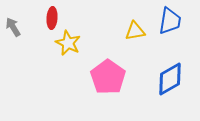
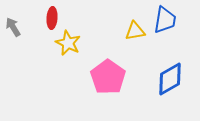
blue trapezoid: moved 5 px left, 1 px up
